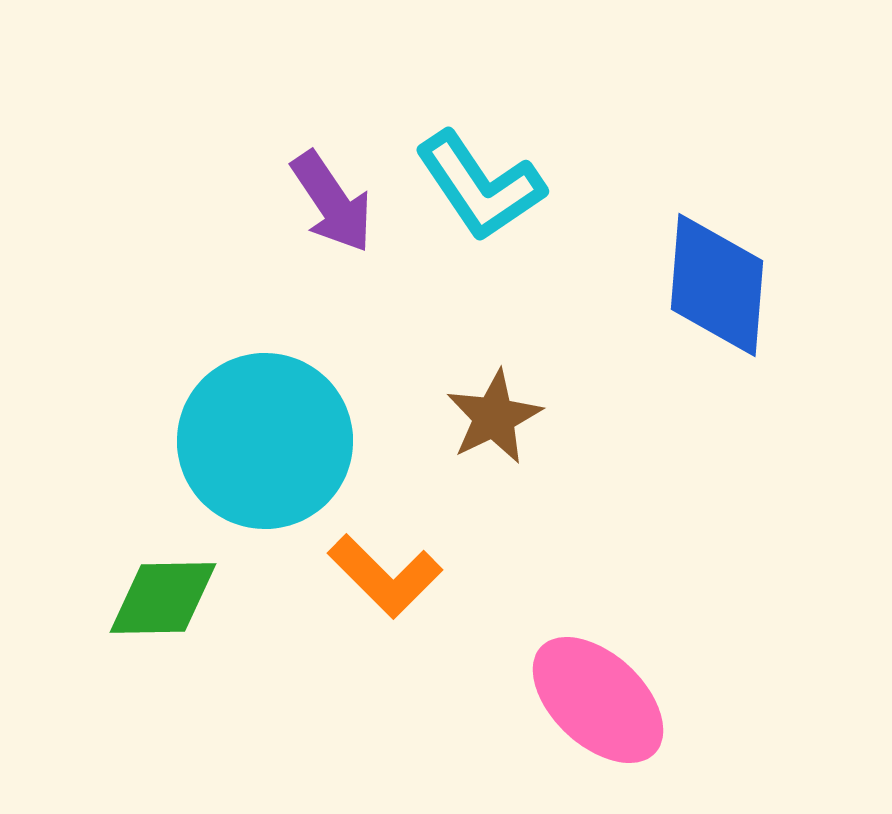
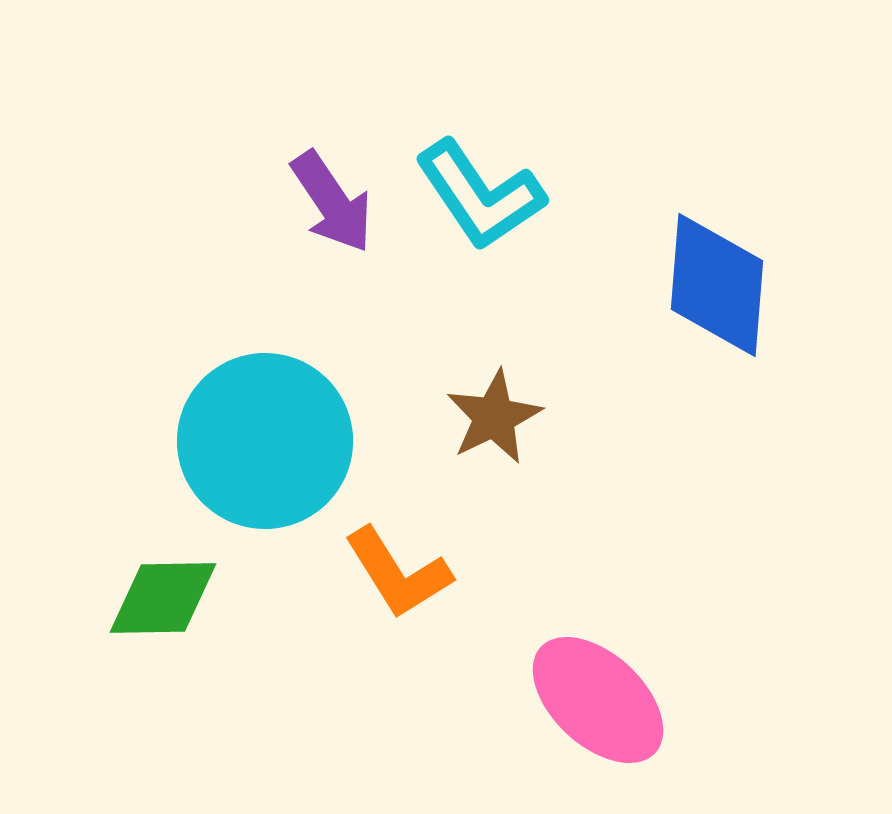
cyan L-shape: moved 9 px down
orange L-shape: moved 13 px right, 3 px up; rotated 13 degrees clockwise
